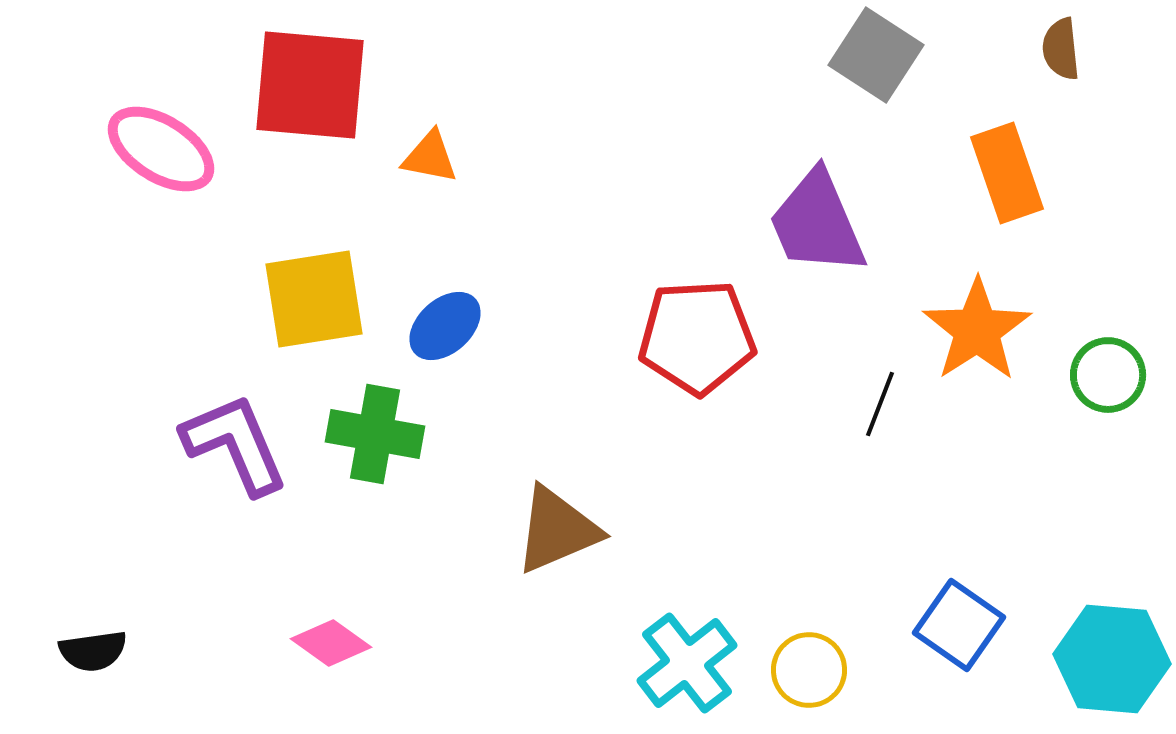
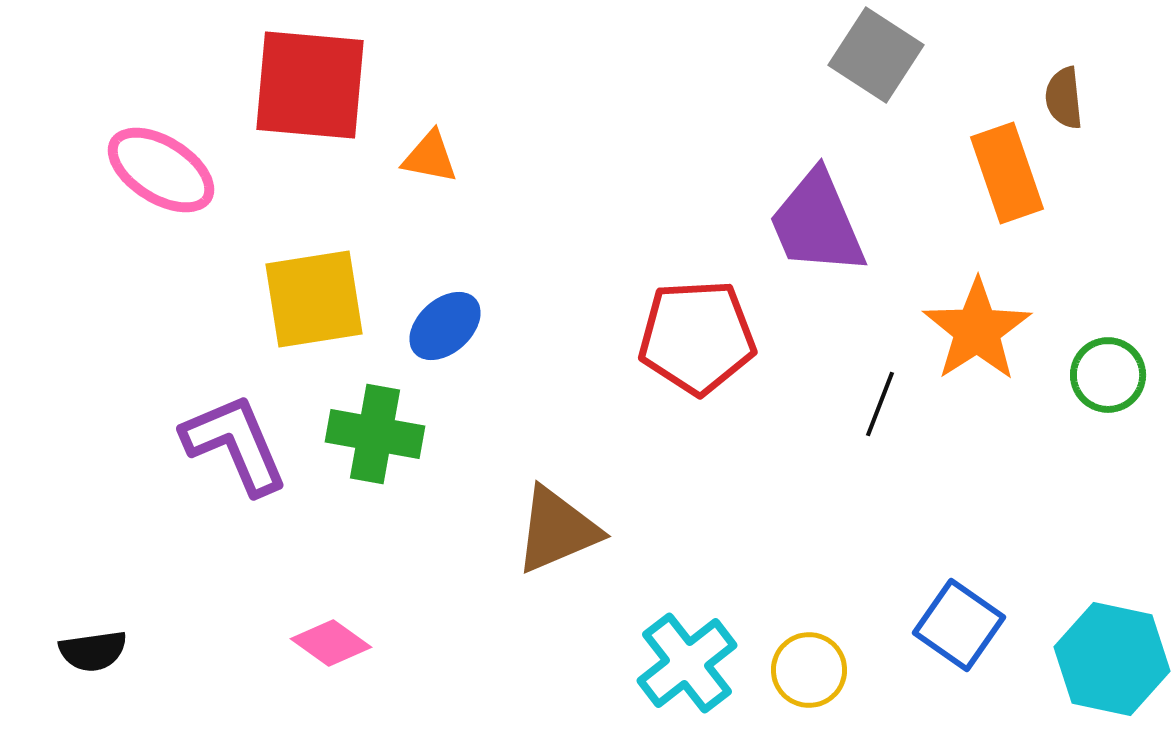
brown semicircle: moved 3 px right, 49 px down
pink ellipse: moved 21 px down
cyan hexagon: rotated 7 degrees clockwise
